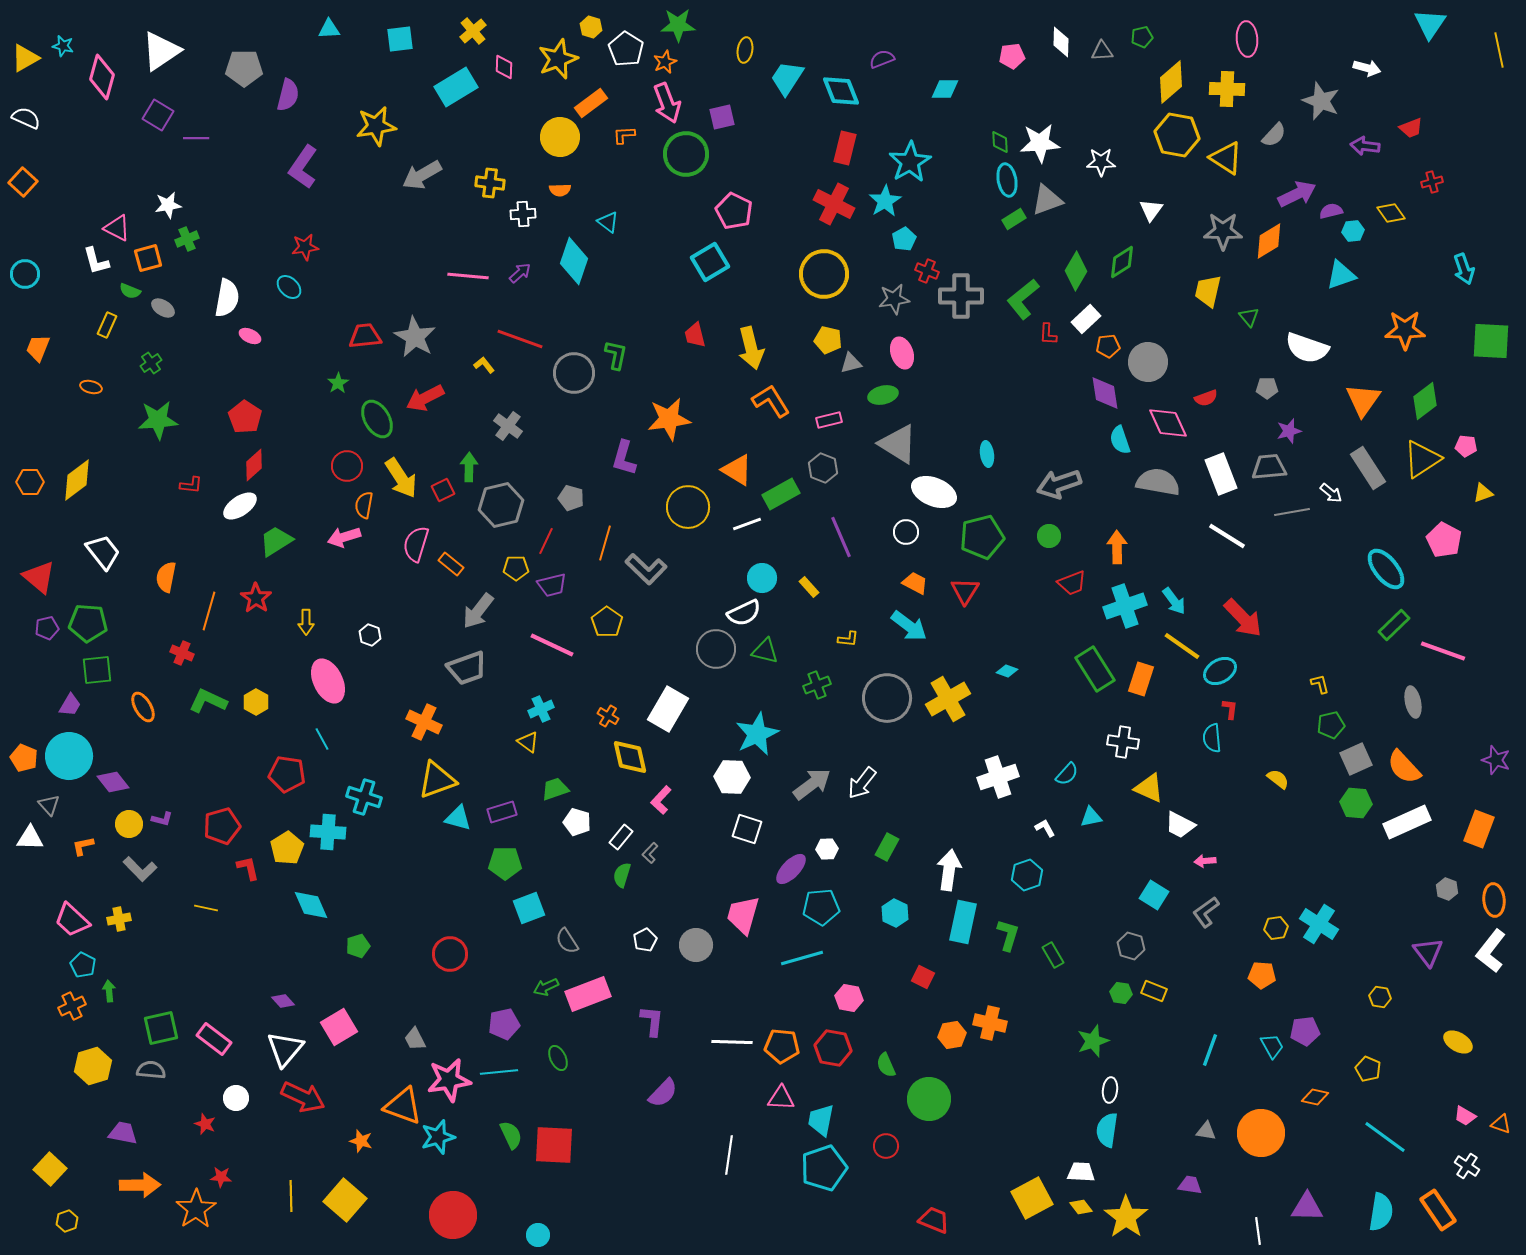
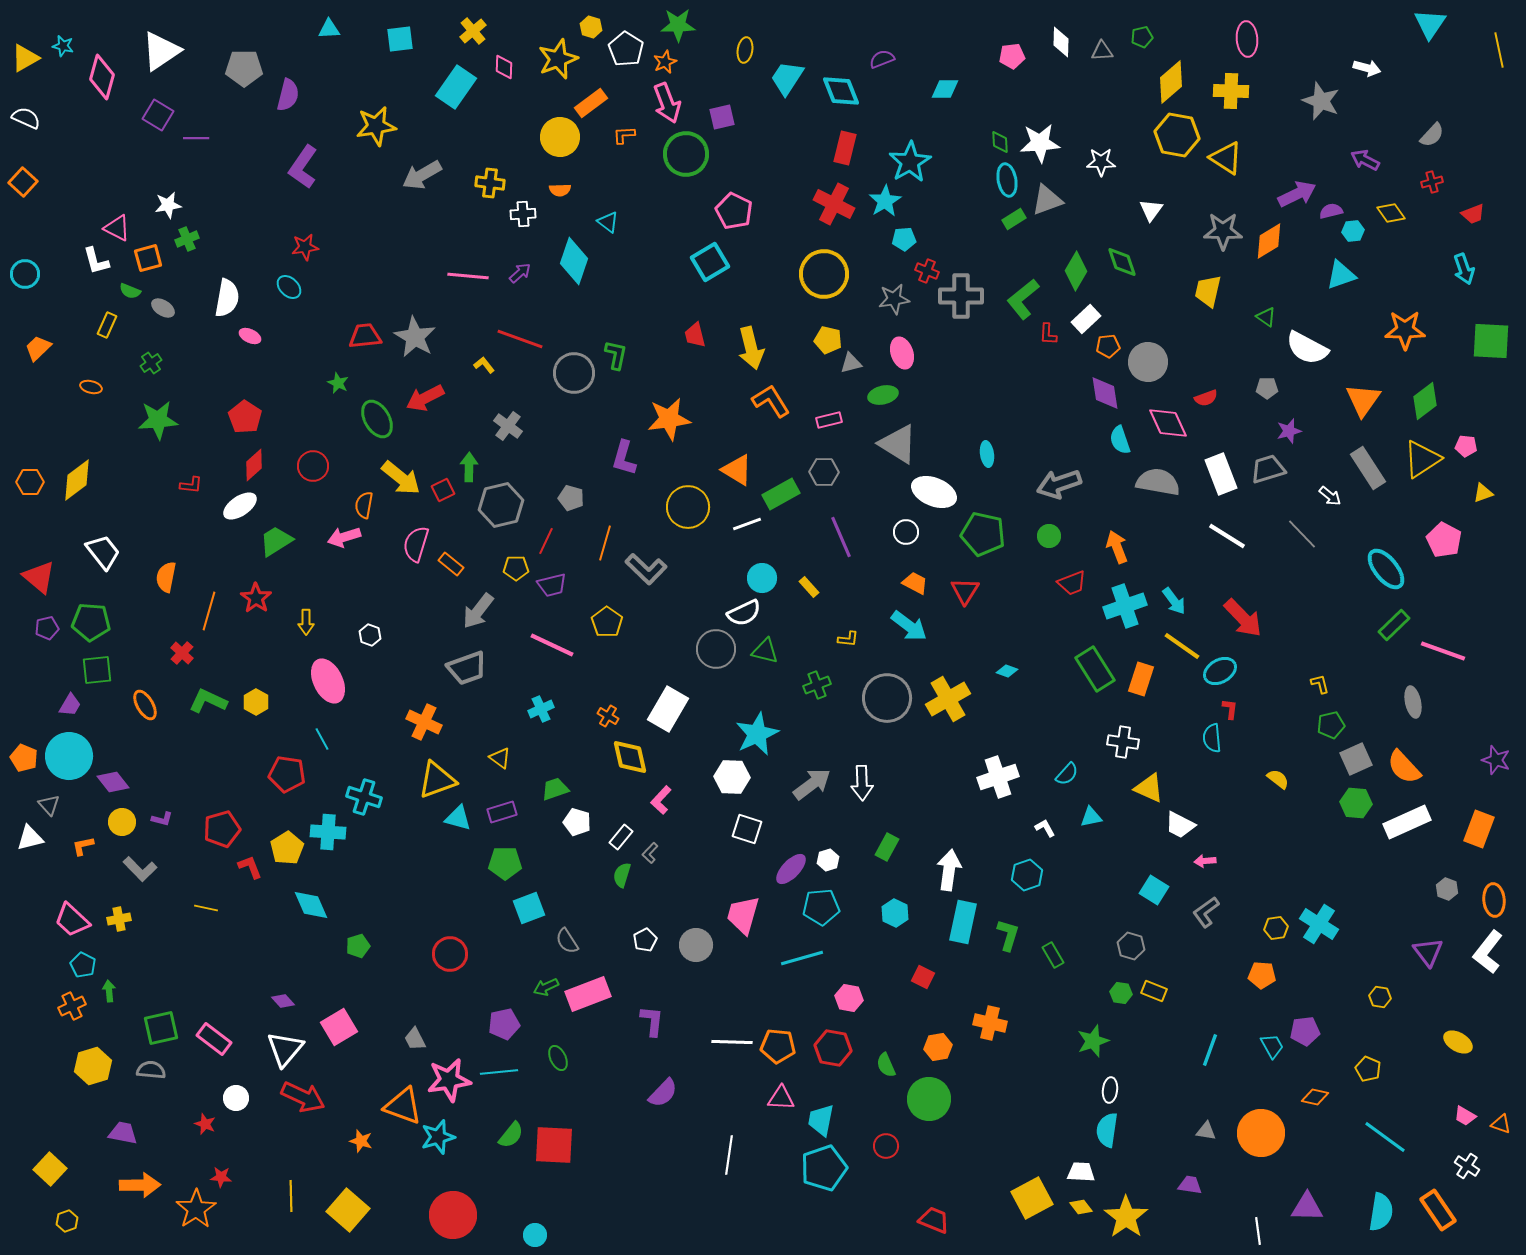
cyan rectangle at (456, 87): rotated 24 degrees counterclockwise
yellow cross at (1227, 89): moved 4 px right, 2 px down
red trapezoid at (1411, 128): moved 62 px right, 86 px down
gray semicircle at (1274, 135): moved 158 px right
purple arrow at (1365, 146): moved 14 px down; rotated 20 degrees clockwise
cyan pentagon at (904, 239): rotated 25 degrees clockwise
green diamond at (1122, 262): rotated 76 degrees counterclockwise
green triangle at (1249, 317): moved 17 px right; rotated 15 degrees counterclockwise
orange trapezoid at (38, 348): rotated 24 degrees clockwise
white semicircle at (1307, 348): rotated 9 degrees clockwise
green star at (338, 383): rotated 15 degrees counterclockwise
red circle at (347, 466): moved 34 px left
gray trapezoid at (1269, 467): moved 1 px left, 2 px down; rotated 12 degrees counterclockwise
gray hexagon at (823, 468): moved 1 px right, 4 px down; rotated 20 degrees counterclockwise
yellow arrow at (401, 478): rotated 18 degrees counterclockwise
white arrow at (1331, 493): moved 1 px left, 3 px down
gray line at (1292, 512): moved 10 px right, 22 px down; rotated 56 degrees clockwise
green pentagon at (982, 537): moved 1 px right, 3 px up; rotated 27 degrees clockwise
orange arrow at (1117, 547): rotated 20 degrees counterclockwise
green pentagon at (88, 623): moved 3 px right, 1 px up
red cross at (182, 653): rotated 20 degrees clockwise
orange ellipse at (143, 707): moved 2 px right, 2 px up
yellow triangle at (528, 742): moved 28 px left, 16 px down
white arrow at (862, 783): rotated 40 degrees counterclockwise
yellow circle at (129, 824): moved 7 px left, 2 px up
red pentagon at (222, 826): moved 3 px down
white triangle at (30, 838): rotated 16 degrees counterclockwise
white hexagon at (827, 849): moved 1 px right, 11 px down; rotated 15 degrees counterclockwise
red L-shape at (248, 868): moved 2 px right, 1 px up; rotated 8 degrees counterclockwise
cyan square at (1154, 895): moved 5 px up
white L-shape at (1491, 951): moved 3 px left, 1 px down
orange hexagon at (952, 1035): moved 14 px left, 12 px down
orange pentagon at (782, 1046): moved 4 px left
green semicircle at (511, 1135): rotated 64 degrees clockwise
yellow square at (345, 1200): moved 3 px right, 10 px down
cyan circle at (538, 1235): moved 3 px left
